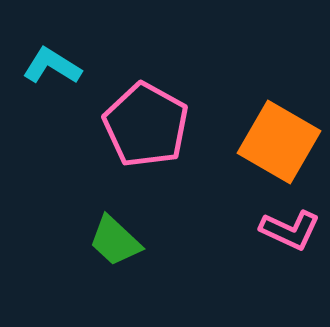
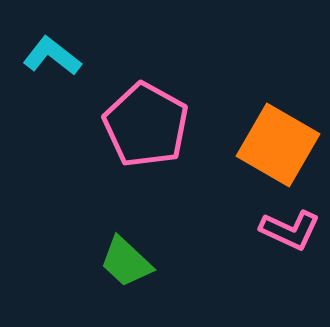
cyan L-shape: moved 10 px up; rotated 6 degrees clockwise
orange square: moved 1 px left, 3 px down
green trapezoid: moved 11 px right, 21 px down
